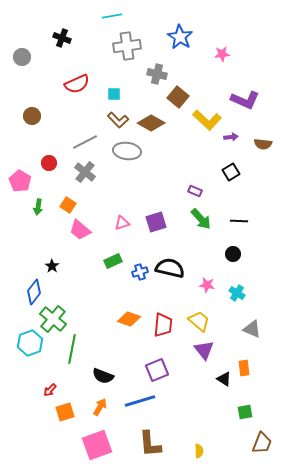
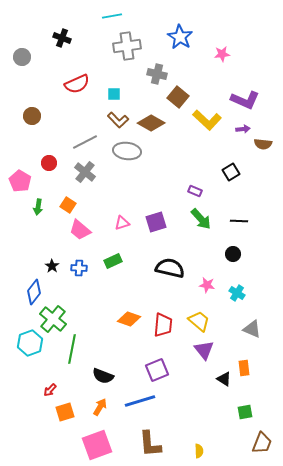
purple arrow at (231, 137): moved 12 px right, 8 px up
blue cross at (140, 272): moved 61 px left, 4 px up; rotated 21 degrees clockwise
